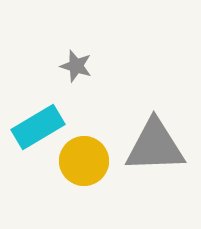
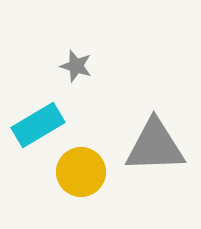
cyan rectangle: moved 2 px up
yellow circle: moved 3 px left, 11 px down
